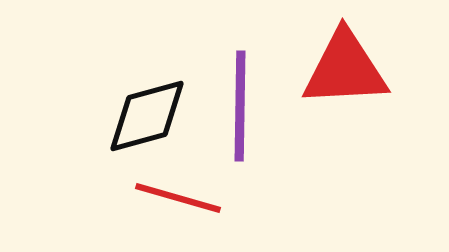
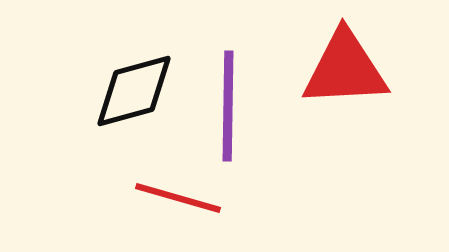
purple line: moved 12 px left
black diamond: moved 13 px left, 25 px up
